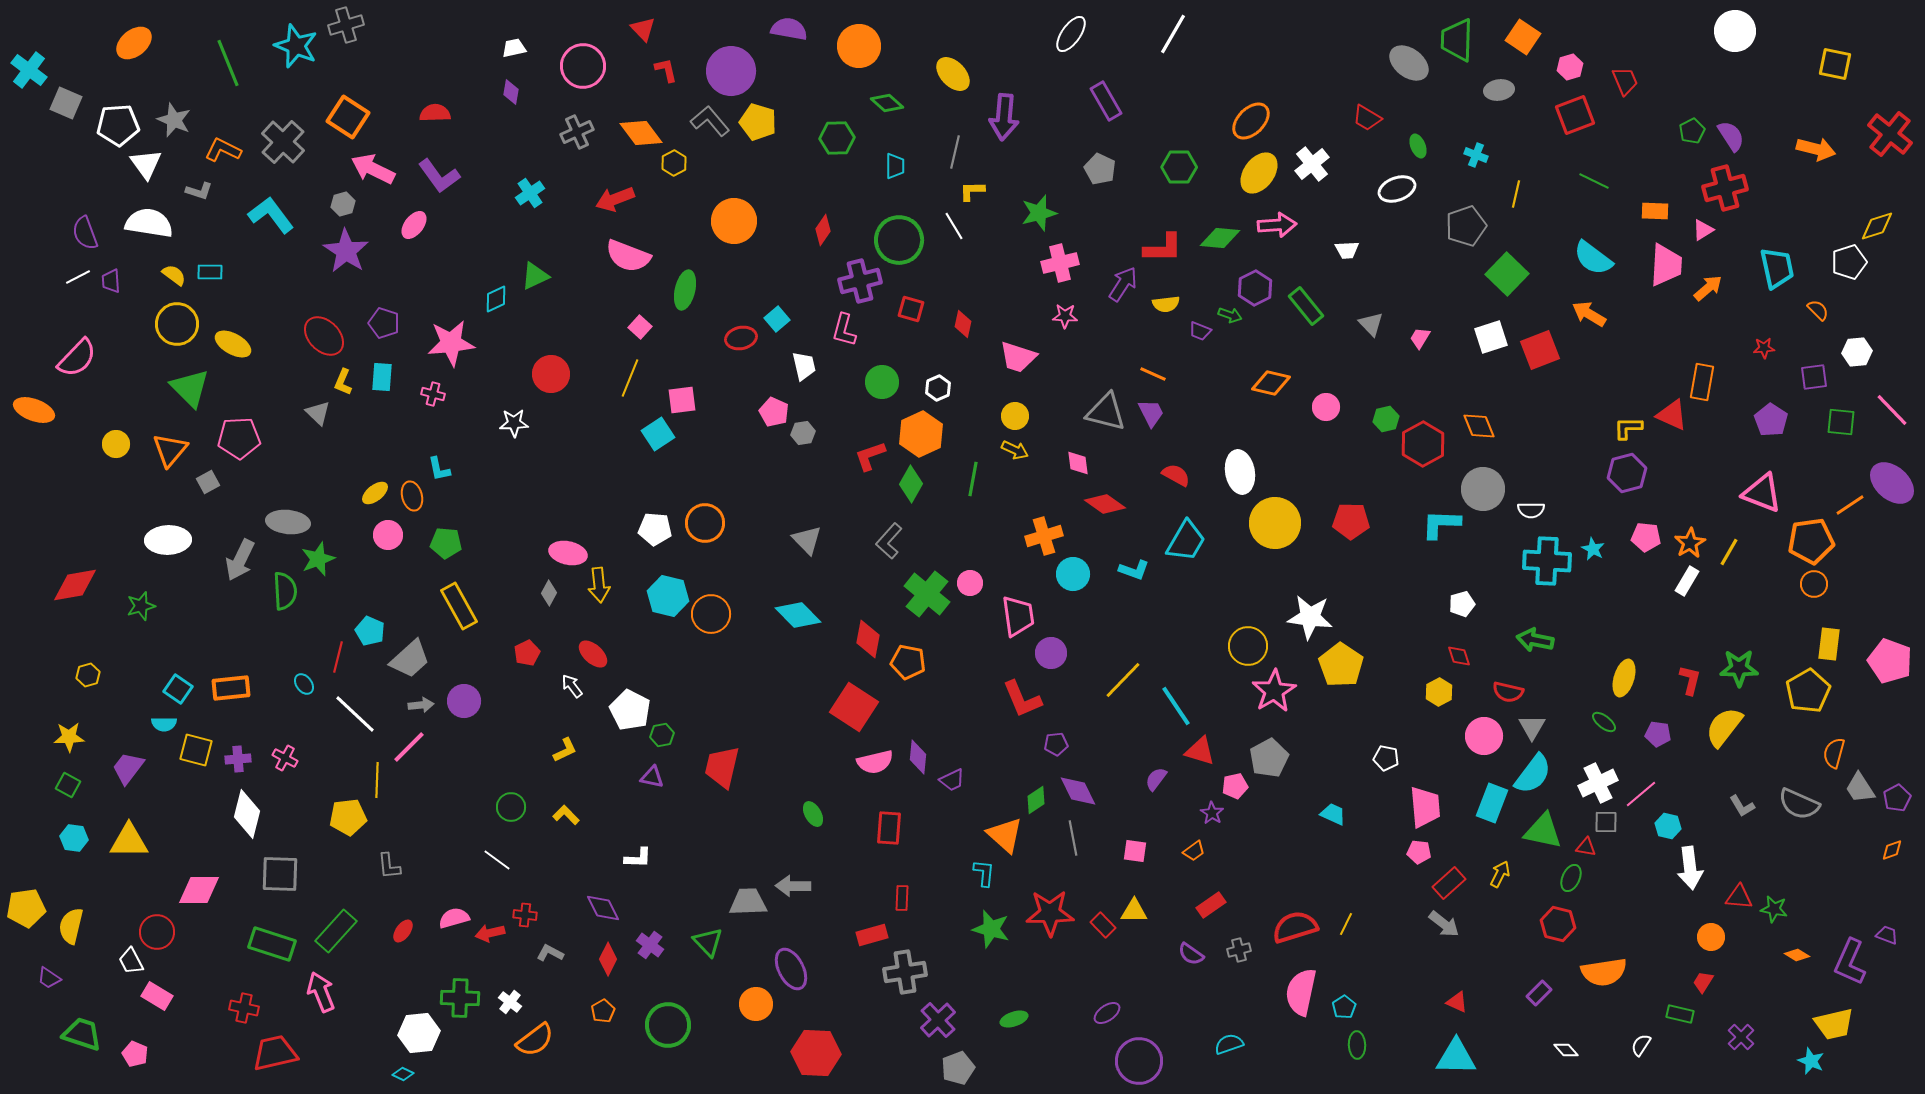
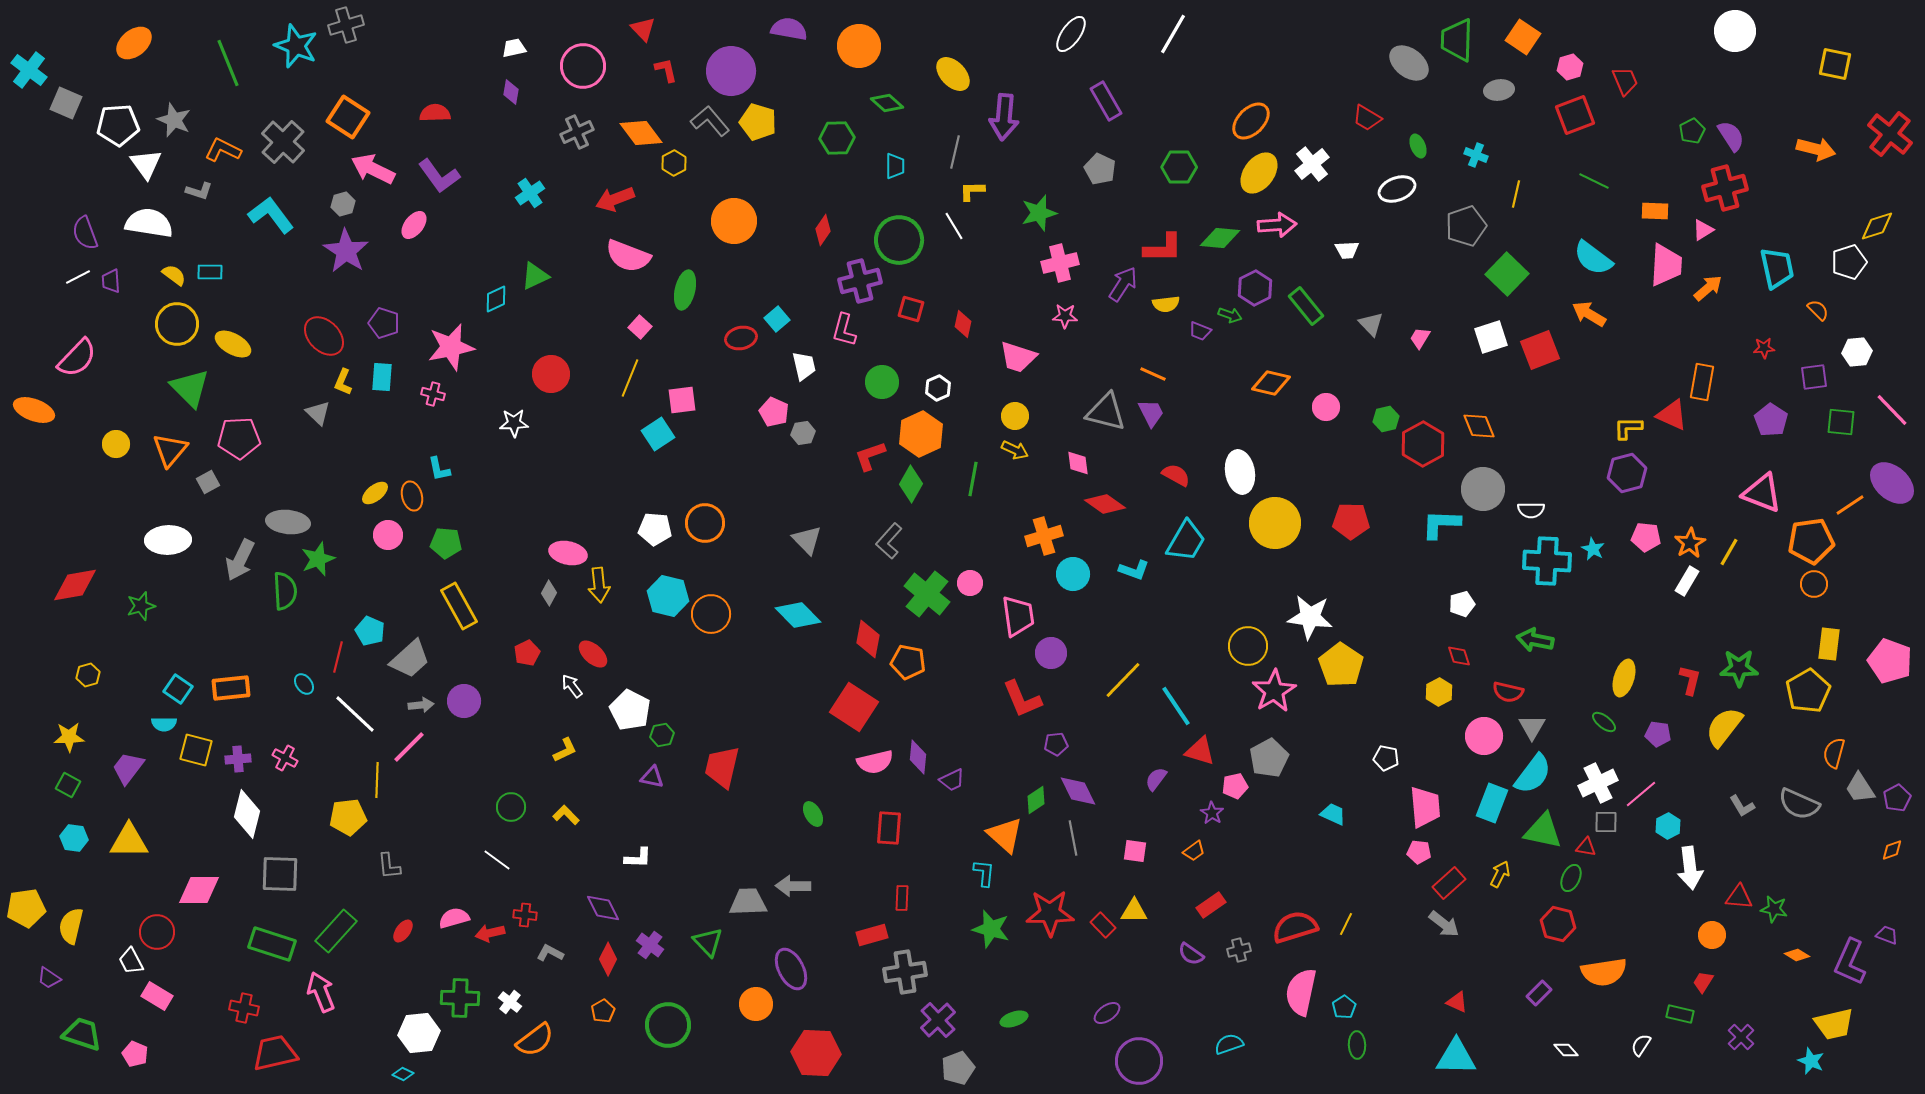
pink star at (451, 343): moved 4 px down; rotated 6 degrees counterclockwise
cyan hexagon at (1668, 826): rotated 20 degrees clockwise
orange circle at (1711, 937): moved 1 px right, 2 px up
